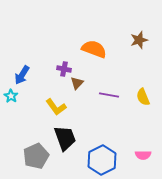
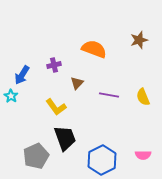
purple cross: moved 10 px left, 4 px up; rotated 24 degrees counterclockwise
